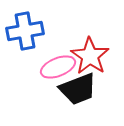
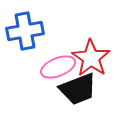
red star: moved 1 px right, 2 px down
